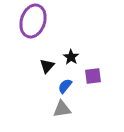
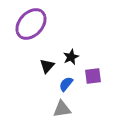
purple ellipse: moved 2 px left, 3 px down; rotated 24 degrees clockwise
black star: rotated 14 degrees clockwise
blue semicircle: moved 1 px right, 2 px up
